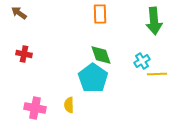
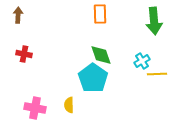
brown arrow: moved 1 px left, 2 px down; rotated 56 degrees clockwise
